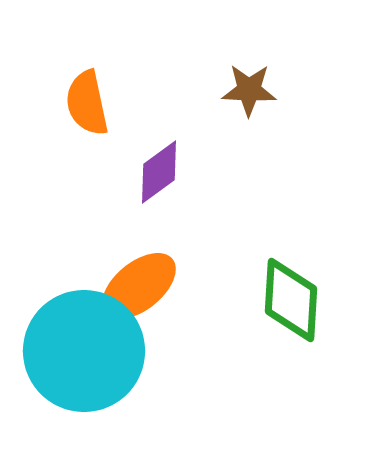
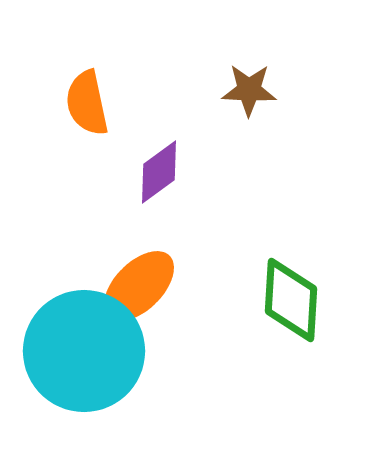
orange ellipse: rotated 6 degrees counterclockwise
